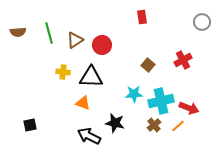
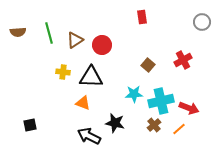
orange line: moved 1 px right, 3 px down
